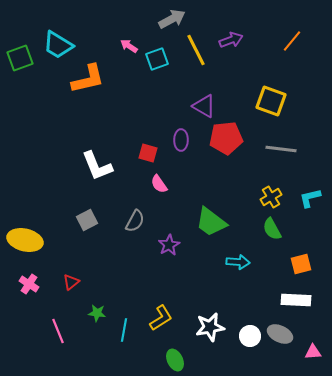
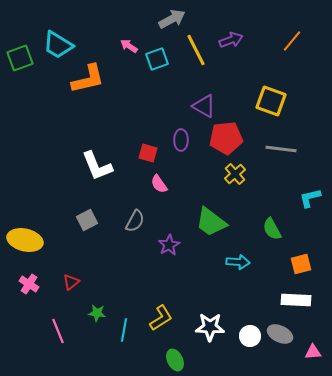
yellow cross: moved 36 px left, 23 px up; rotated 10 degrees counterclockwise
white star: rotated 12 degrees clockwise
